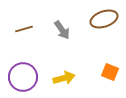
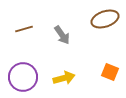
brown ellipse: moved 1 px right
gray arrow: moved 5 px down
